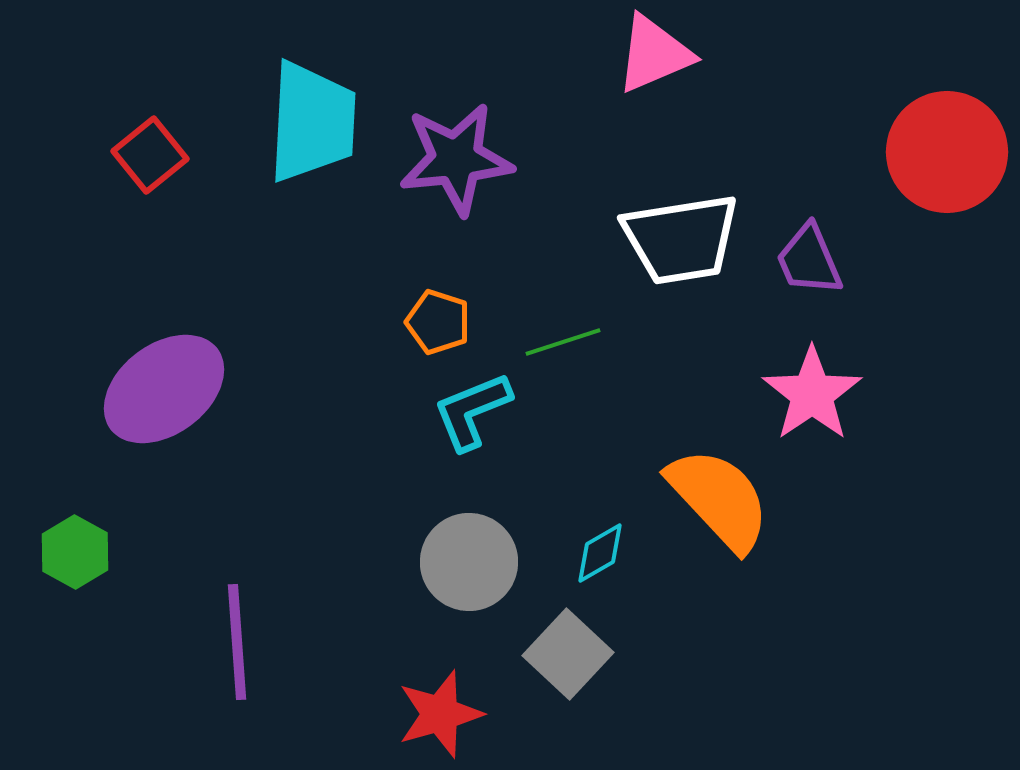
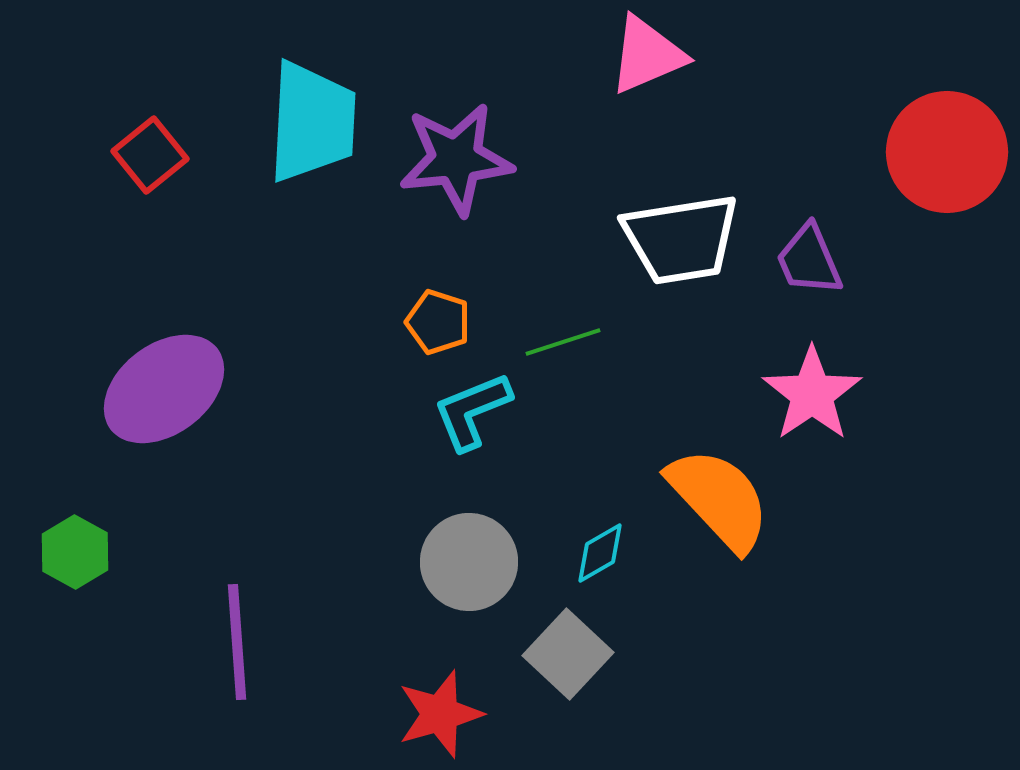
pink triangle: moved 7 px left, 1 px down
